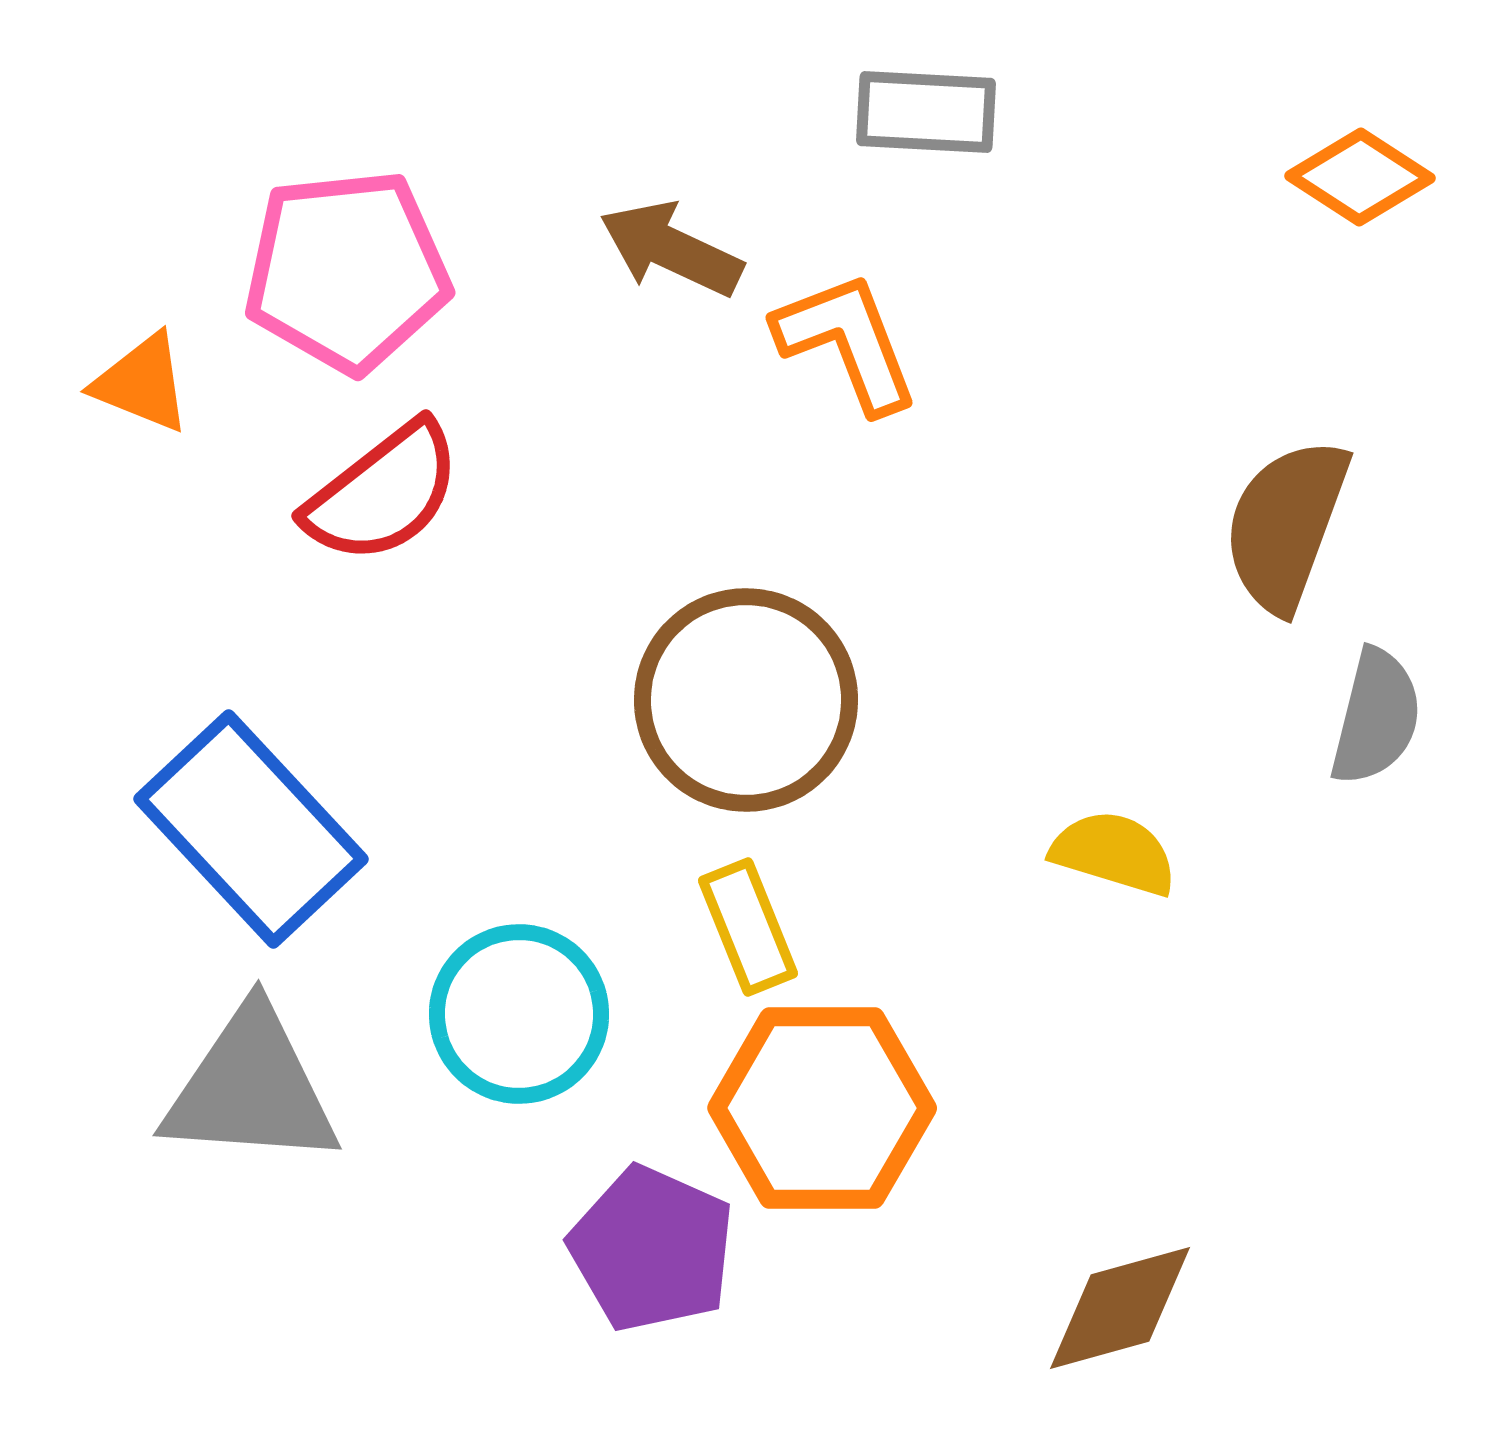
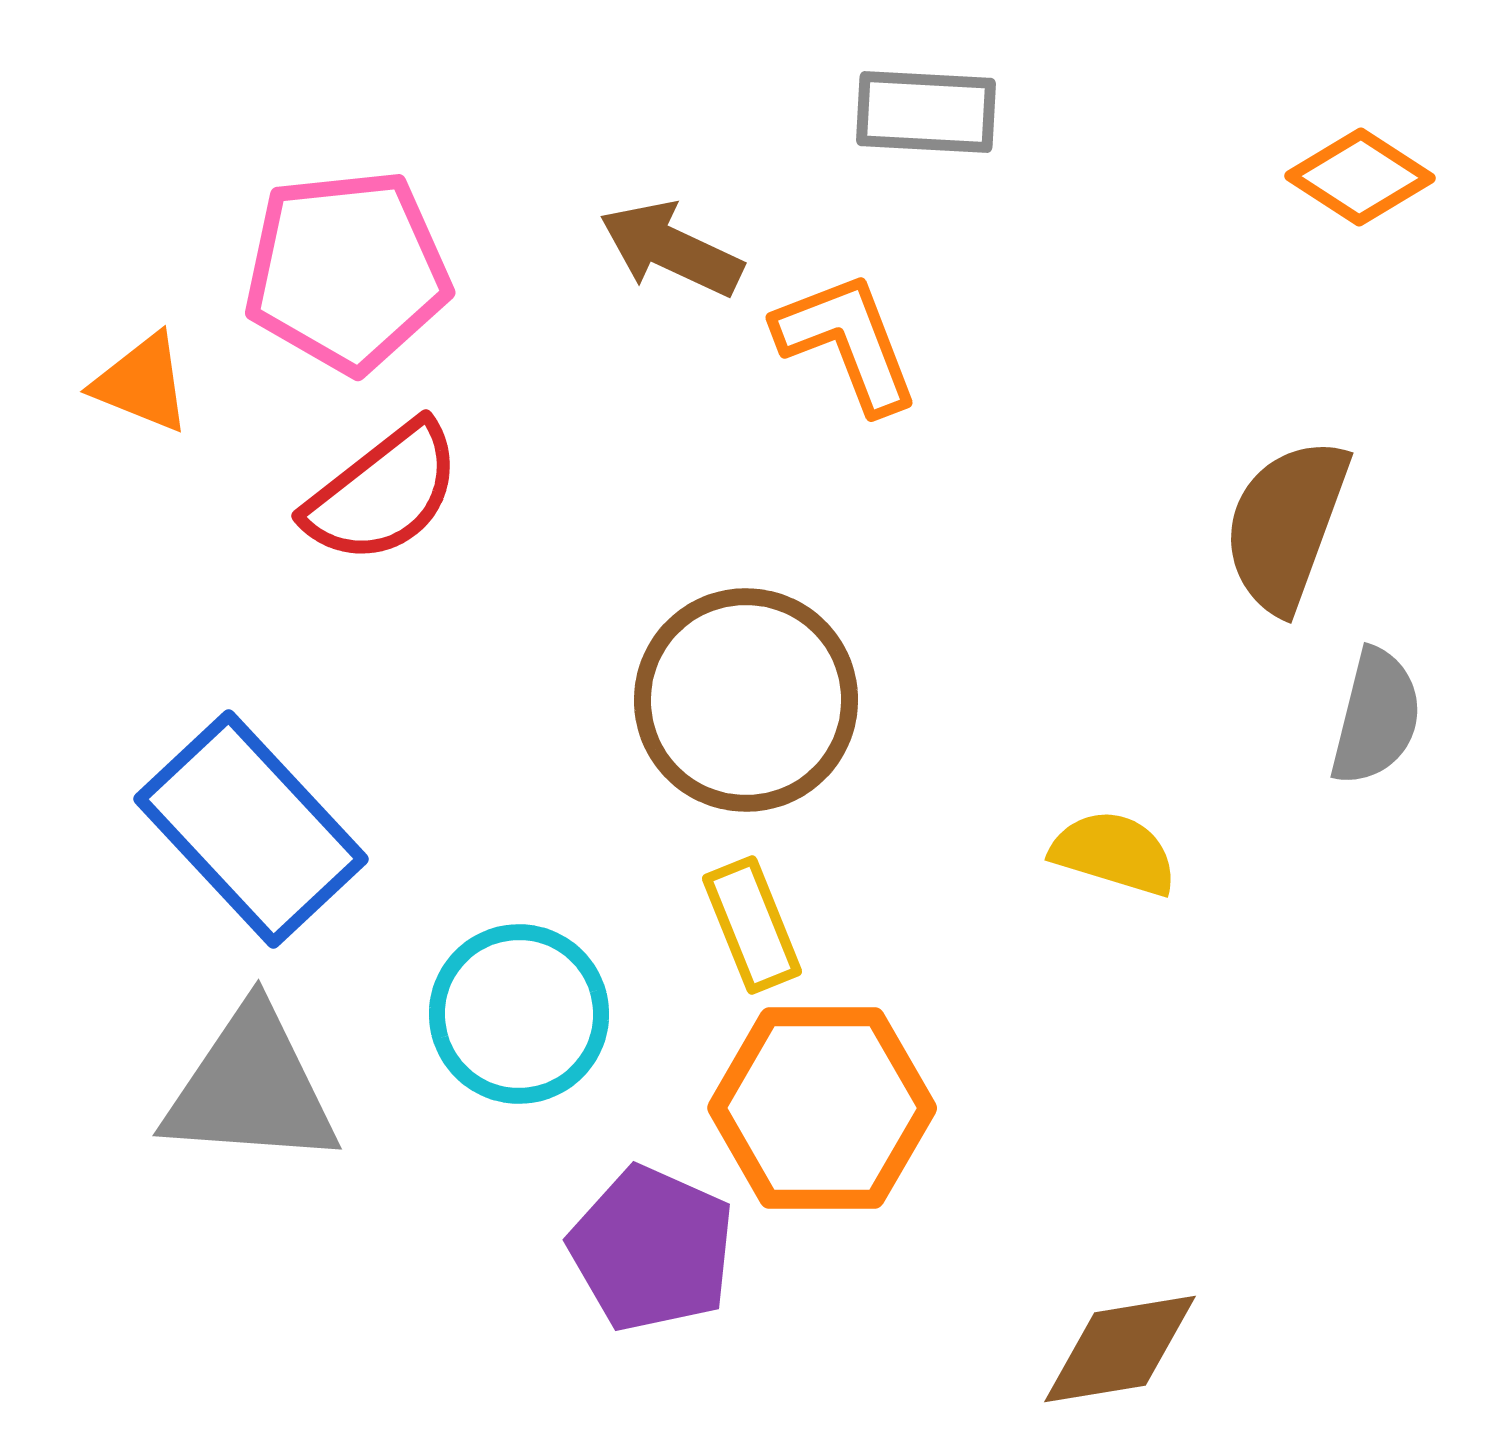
yellow rectangle: moved 4 px right, 2 px up
brown diamond: moved 41 px down; rotated 6 degrees clockwise
